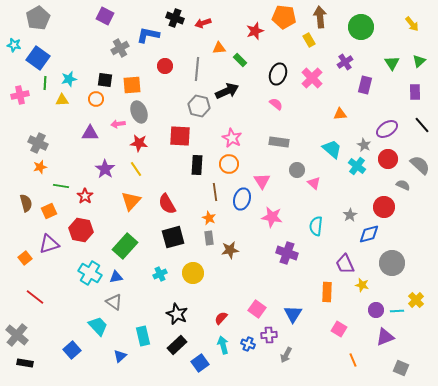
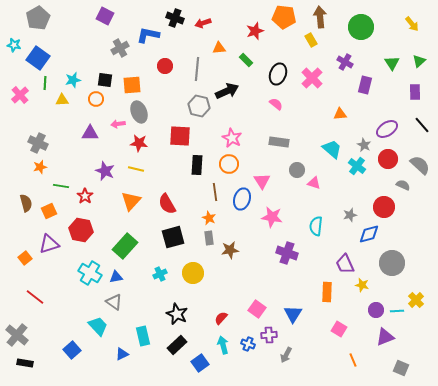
yellow rectangle at (309, 40): moved 2 px right
green rectangle at (240, 60): moved 6 px right
purple cross at (345, 62): rotated 28 degrees counterclockwise
cyan star at (69, 79): moved 4 px right, 1 px down
pink cross at (20, 95): rotated 30 degrees counterclockwise
purple star at (105, 169): moved 2 px down; rotated 12 degrees counterclockwise
yellow line at (136, 169): rotated 42 degrees counterclockwise
pink triangle at (314, 183): rotated 24 degrees counterclockwise
gray star at (350, 215): rotated 16 degrees clockwise
blue triangle at (120, 356): moved 2 px right, 2 px up; rotated 16 degrees clockwise
